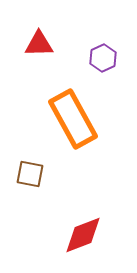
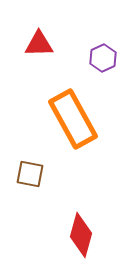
red diamond: moved 2 px left; rotated 54 degrees counterclockwise
